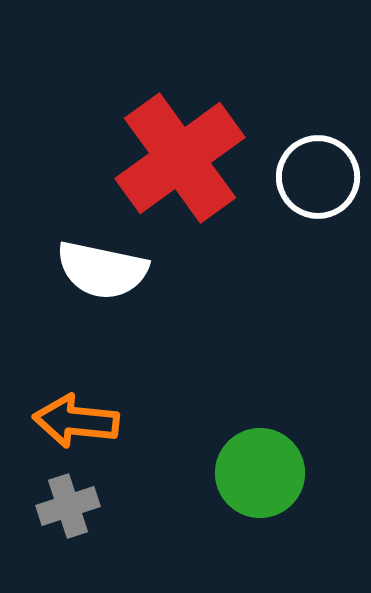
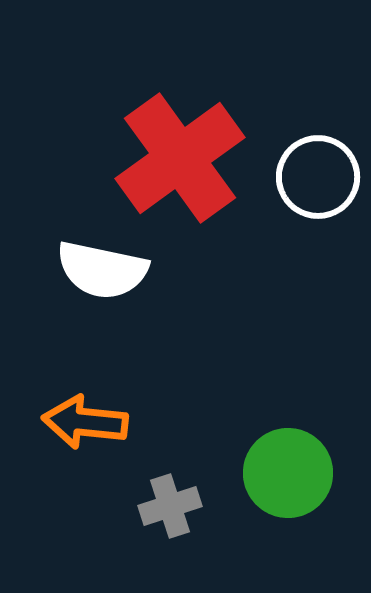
orange arrow: moved 9 px right, 1 px down
green circle: moved 28 px right
gray cross: moved 102 px right
